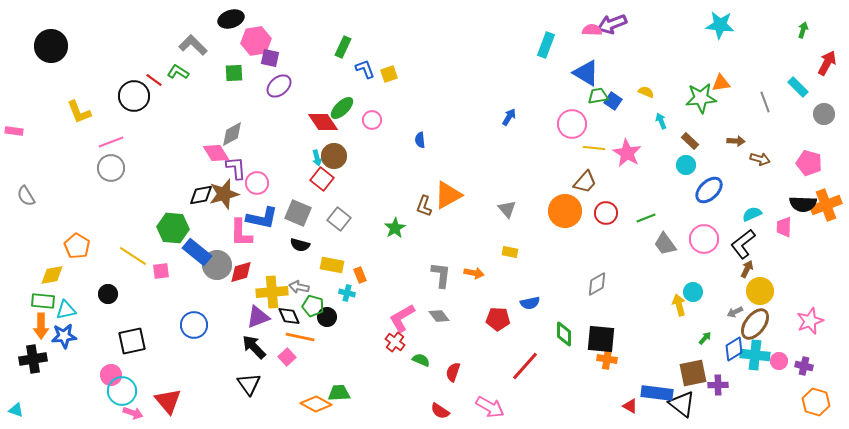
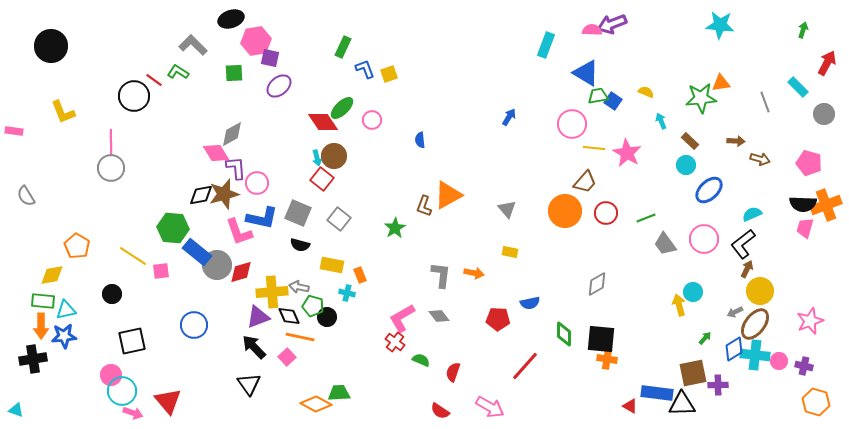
yellow L-shape at (79, 112): moved 16 px left
pink line at (111, 142): rotated 70 degrees counterclockwise
pink trapezoid at (784, 227): moved 21 px right, 1 px down; rotated 15 degrees clockwise
pink L-shape at (241, 233): moved 2 px left, 1 px up; rotated 20 degrees counterclockwise
black circle at (108, 294): moved 4 px right
black triangle at (682, 404): rotated 40 degrees counterclockwise
